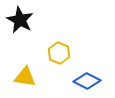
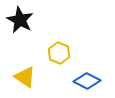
yellow triangle: rotated 25 degrees clockwise
